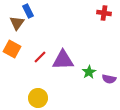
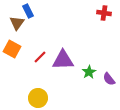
purple semicircle: rotated 40 degrees clockwise
